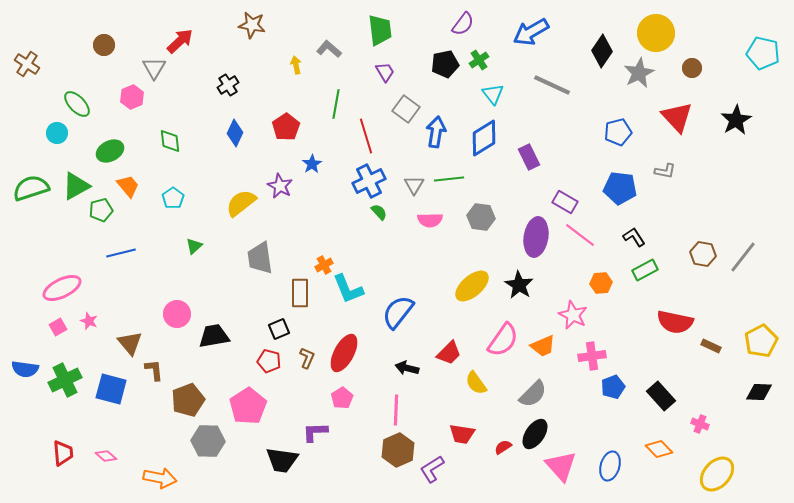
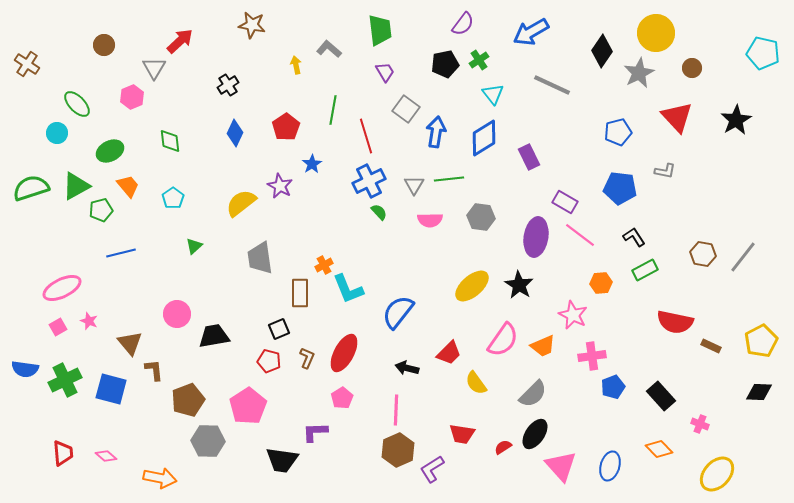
green line at (336, 104): moved 3 px left, 6 px down
